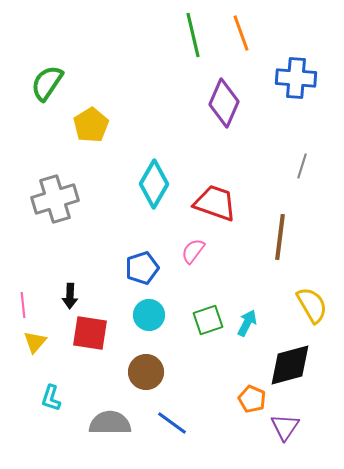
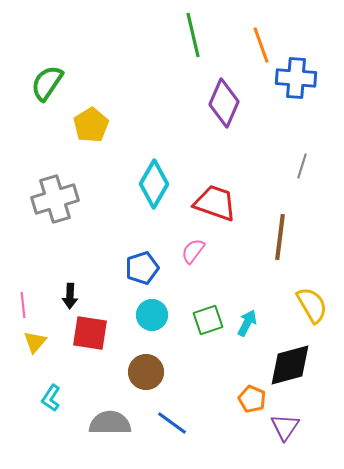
orange line: moved 20 px right, 12 px down
cyan circle: moved 3 px right
cyan L-shape: rotated 16 degrees clockwise
